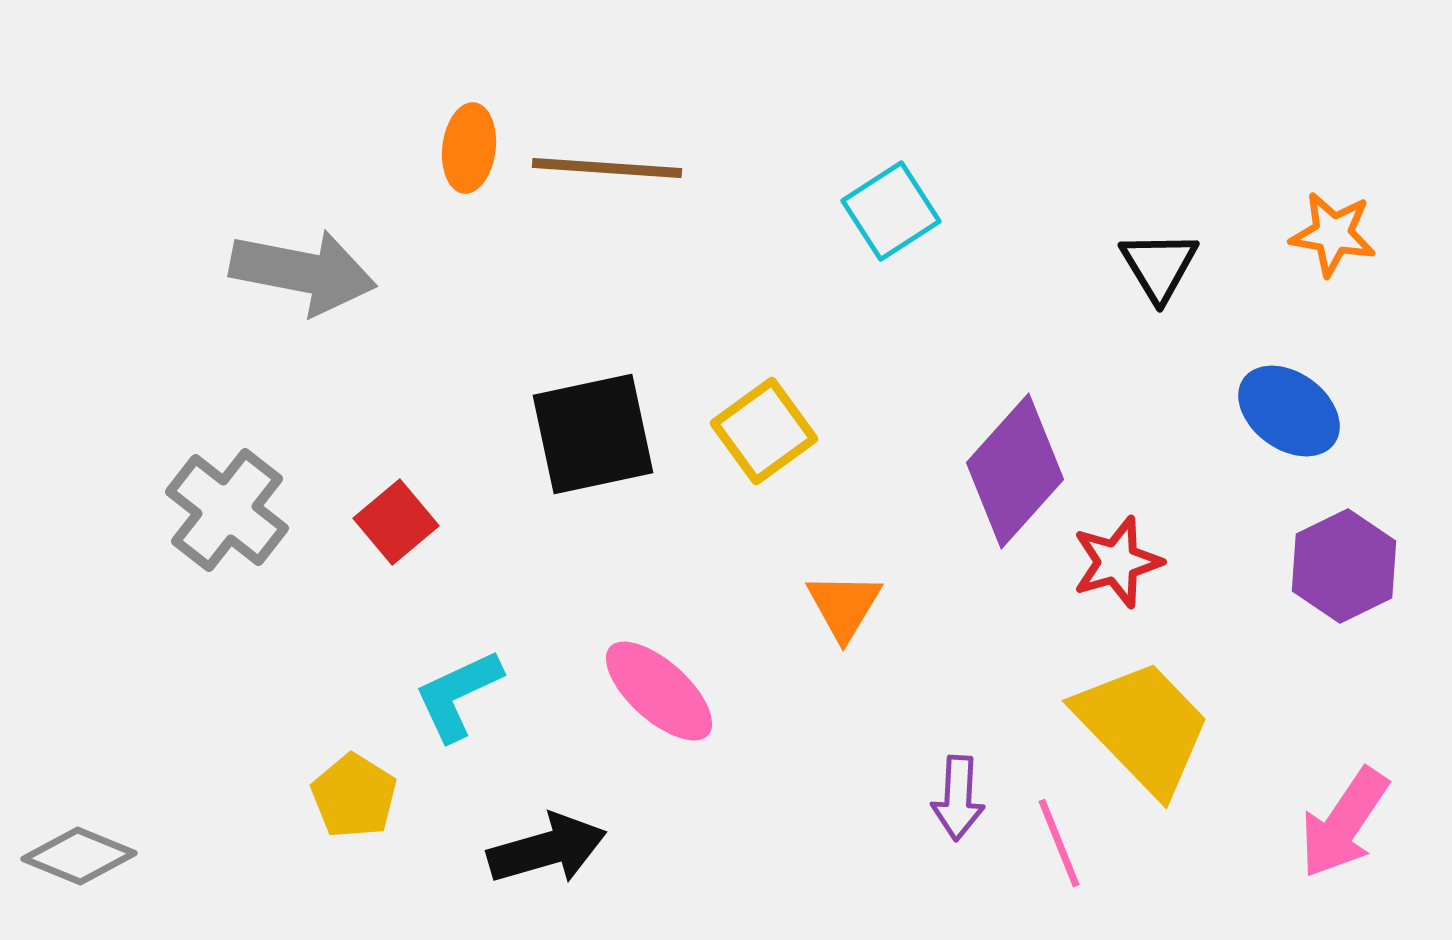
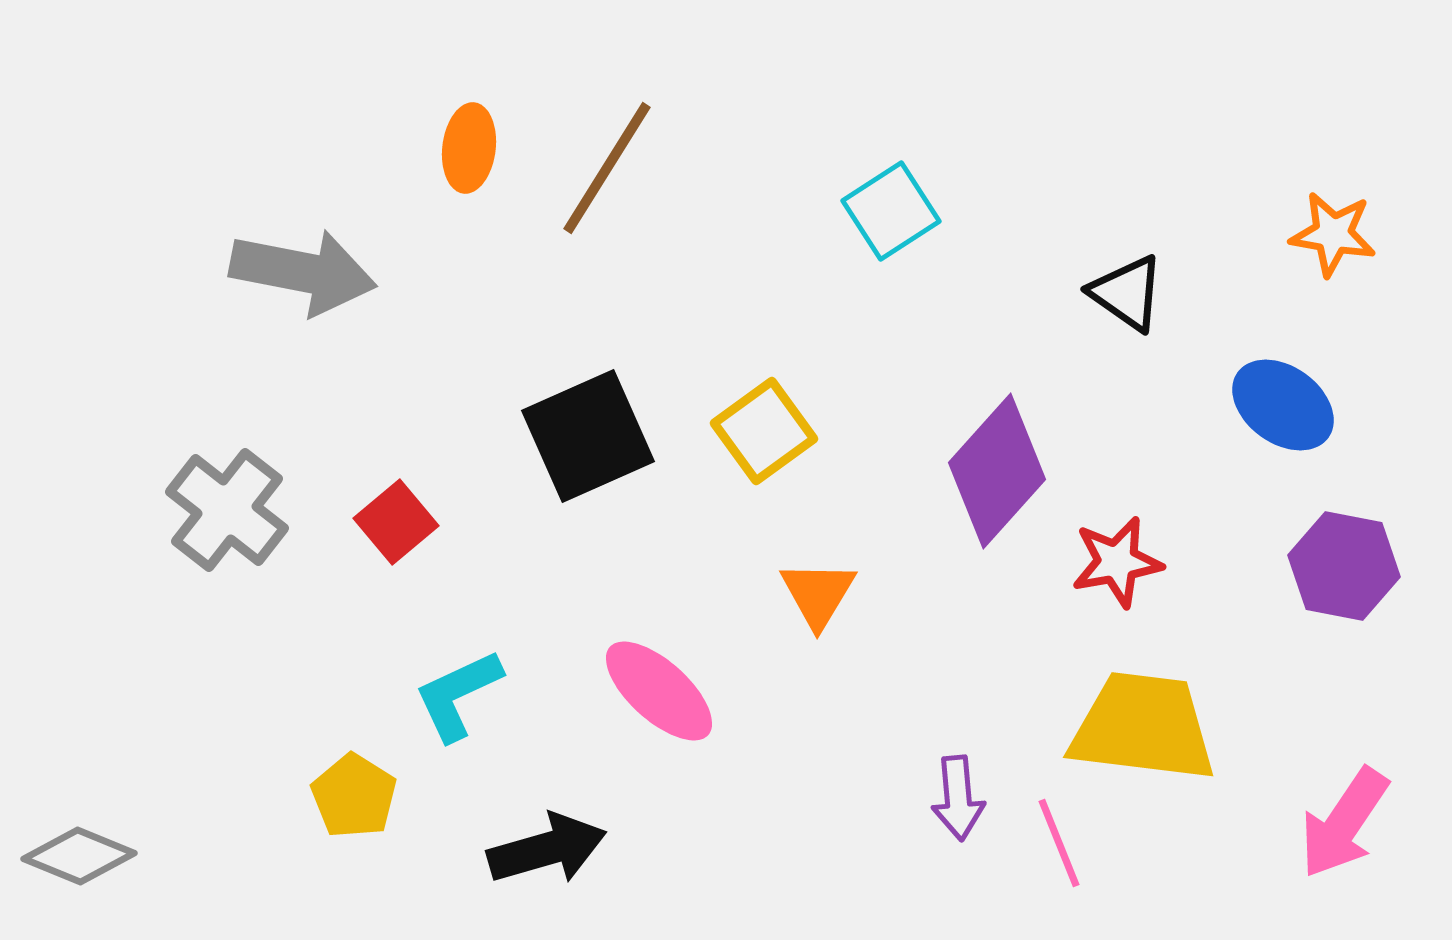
brown line: rotated 62 degrees counterclockwise
black triangle: moved 32 px left, 27 px down; rotated 24 degrees counterclockwise
blue ellipse: moved 6 px left, 6 px up
black square: moved 5 px left, 2 px down; rotated 12 degrees counterclockwise
purple diamond: moved 18 px left
red star: rotated 6 degrees clockwise
purple hexagon: rotated 23 degrees counterclockwise
orange triangle: moved 26 px left, 12 px up
yellow trapezoid: rotated 39 degrees counterclockwise
purple arrow: rotated 8 degrees counterclockwise
